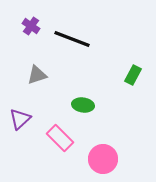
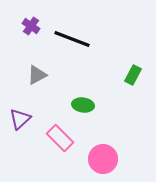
gray triangle: rotated 10 degrees counterclockwise
